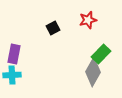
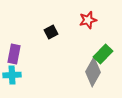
black square: moved 2 px left, 4 px down
green rectangle: moved 2 px right
